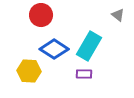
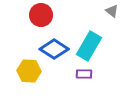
gray triangle: moved 6 px left, 4 px up
